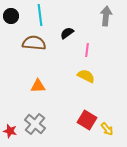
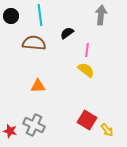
gray arrow: moved 5 px left, 1 px up
yellow semicircle: moved 6 px up; rotated 12 degrees clockwise
gray cross: moved 1 px left, 1 px down; rotated 15 degrees counterclockwise
yellow arrow: moved 1 px down
